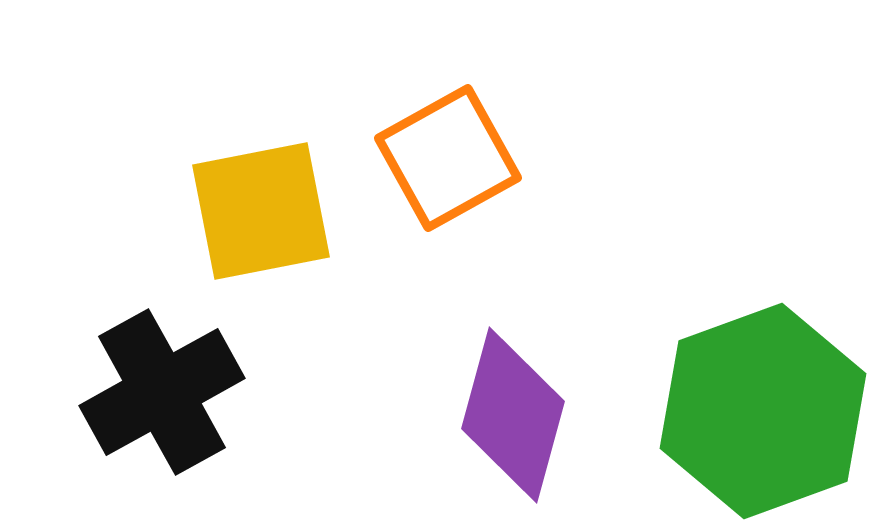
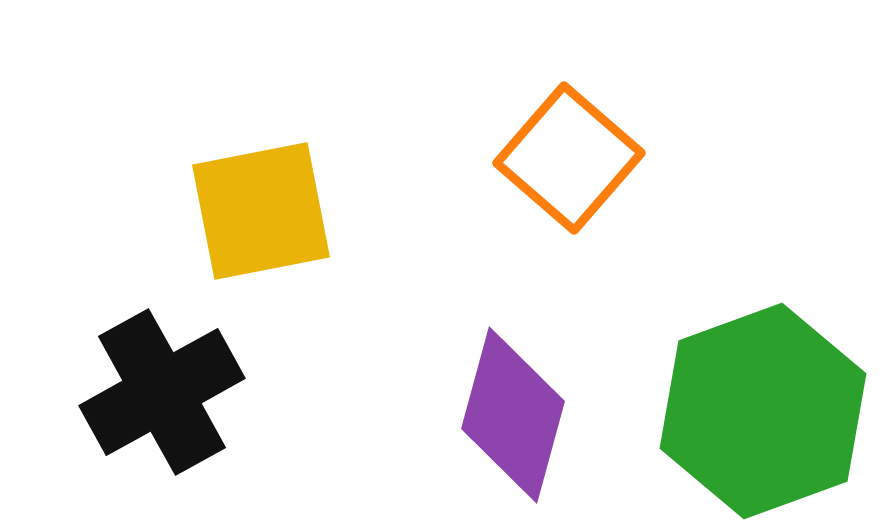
orange square: moved 121 px right; rotated 20 degrees counterclockwise
